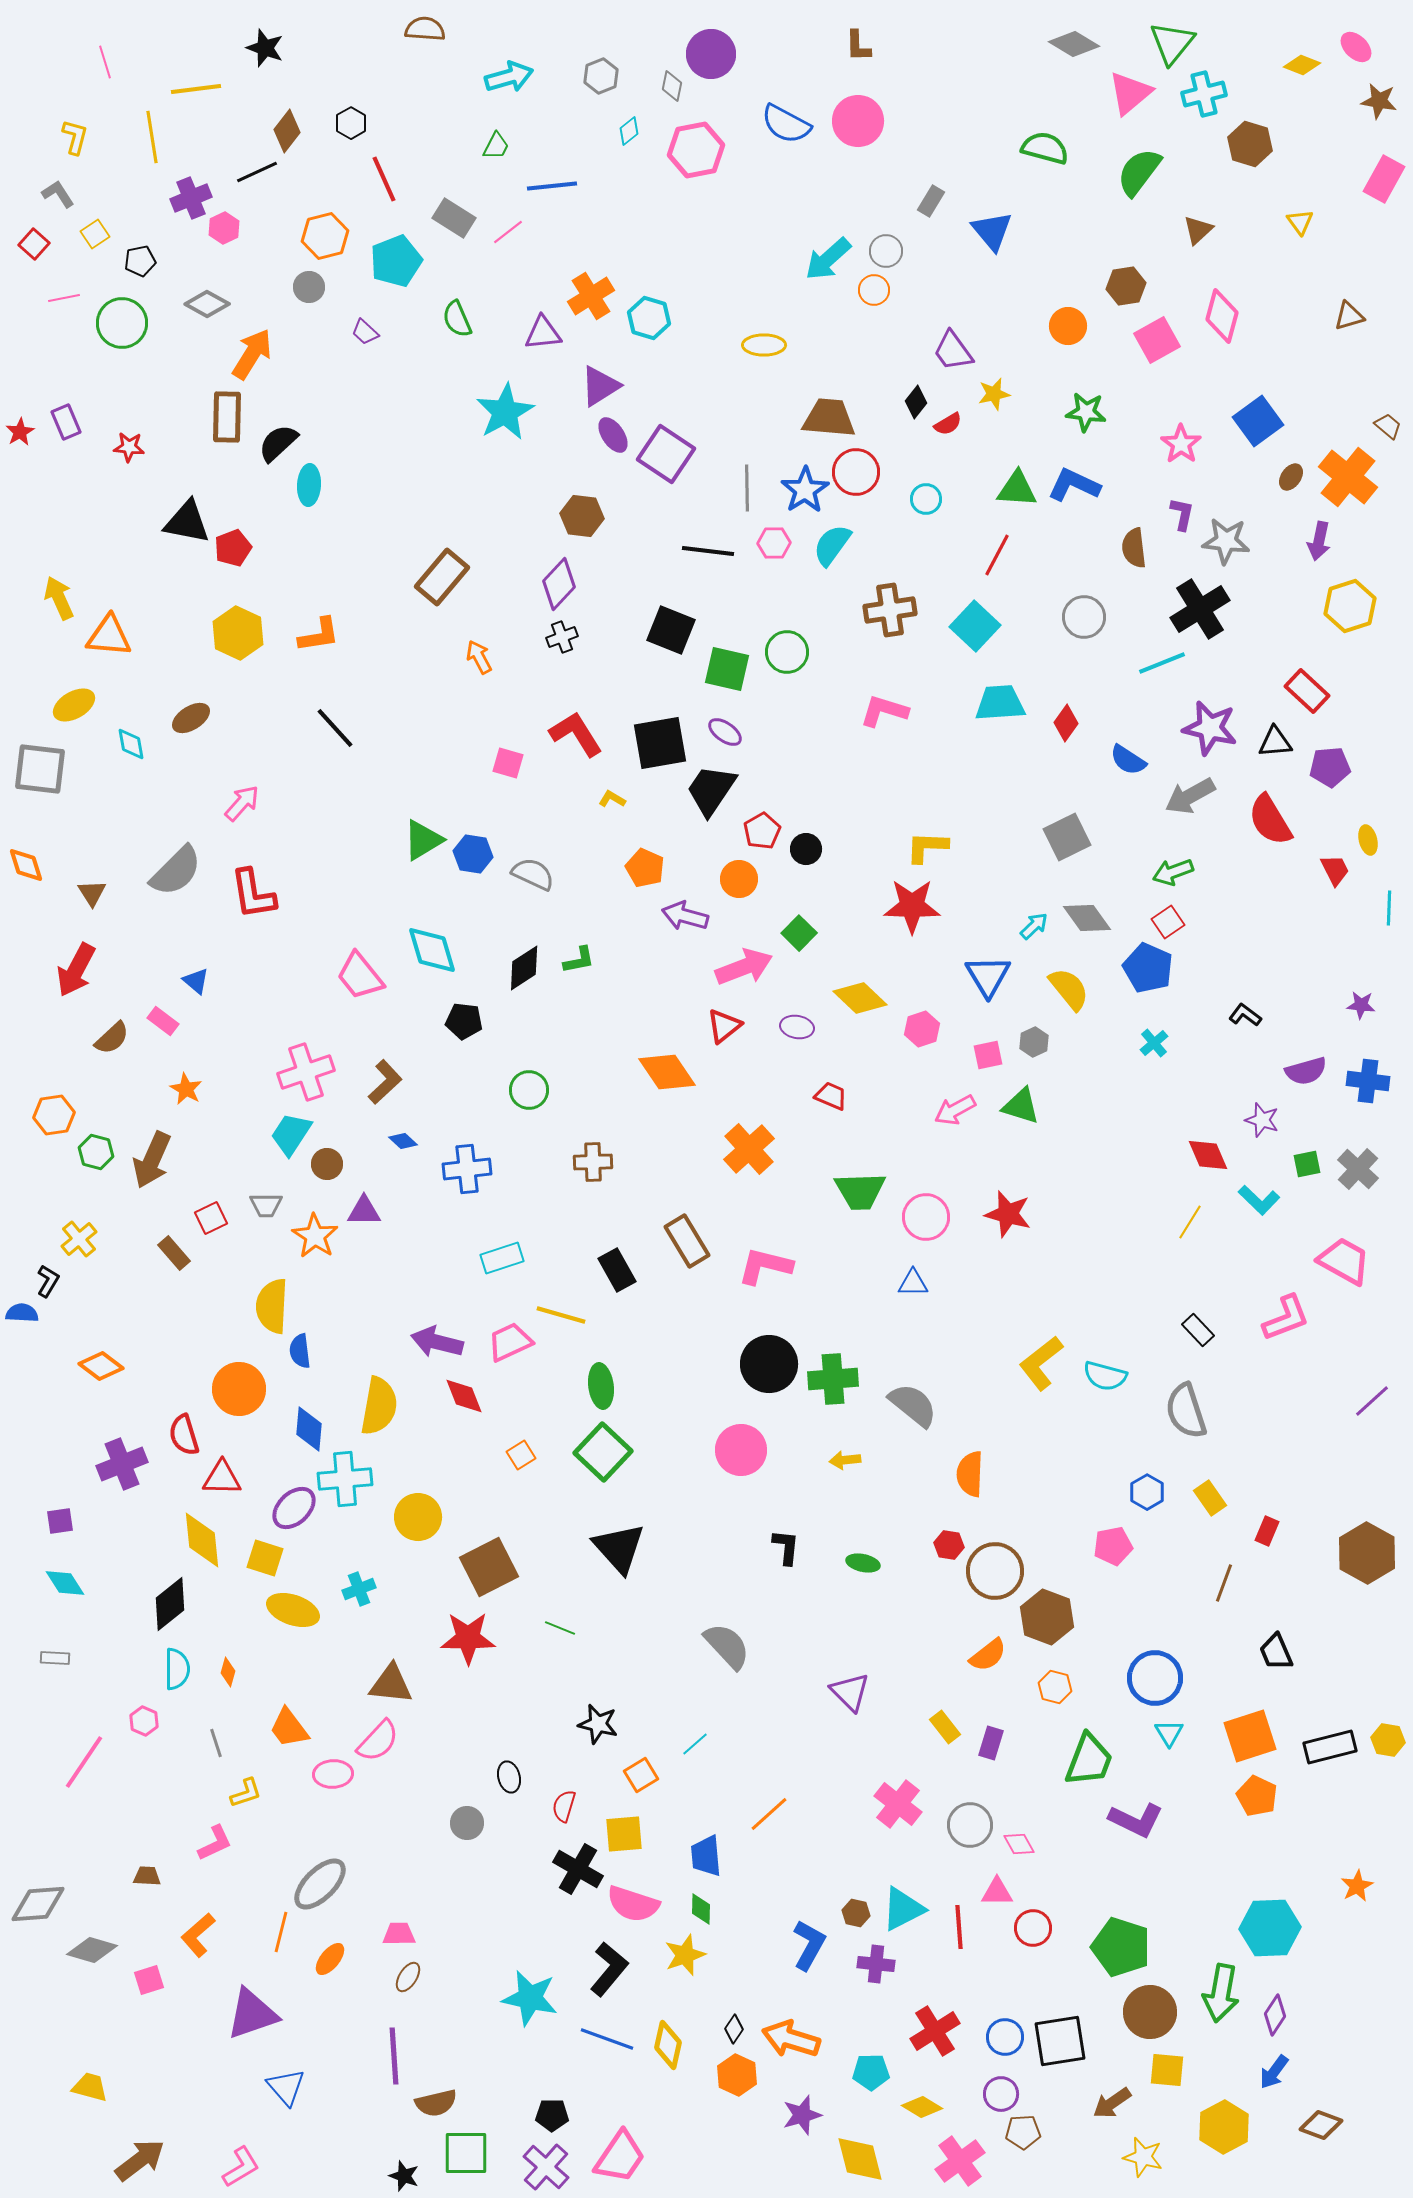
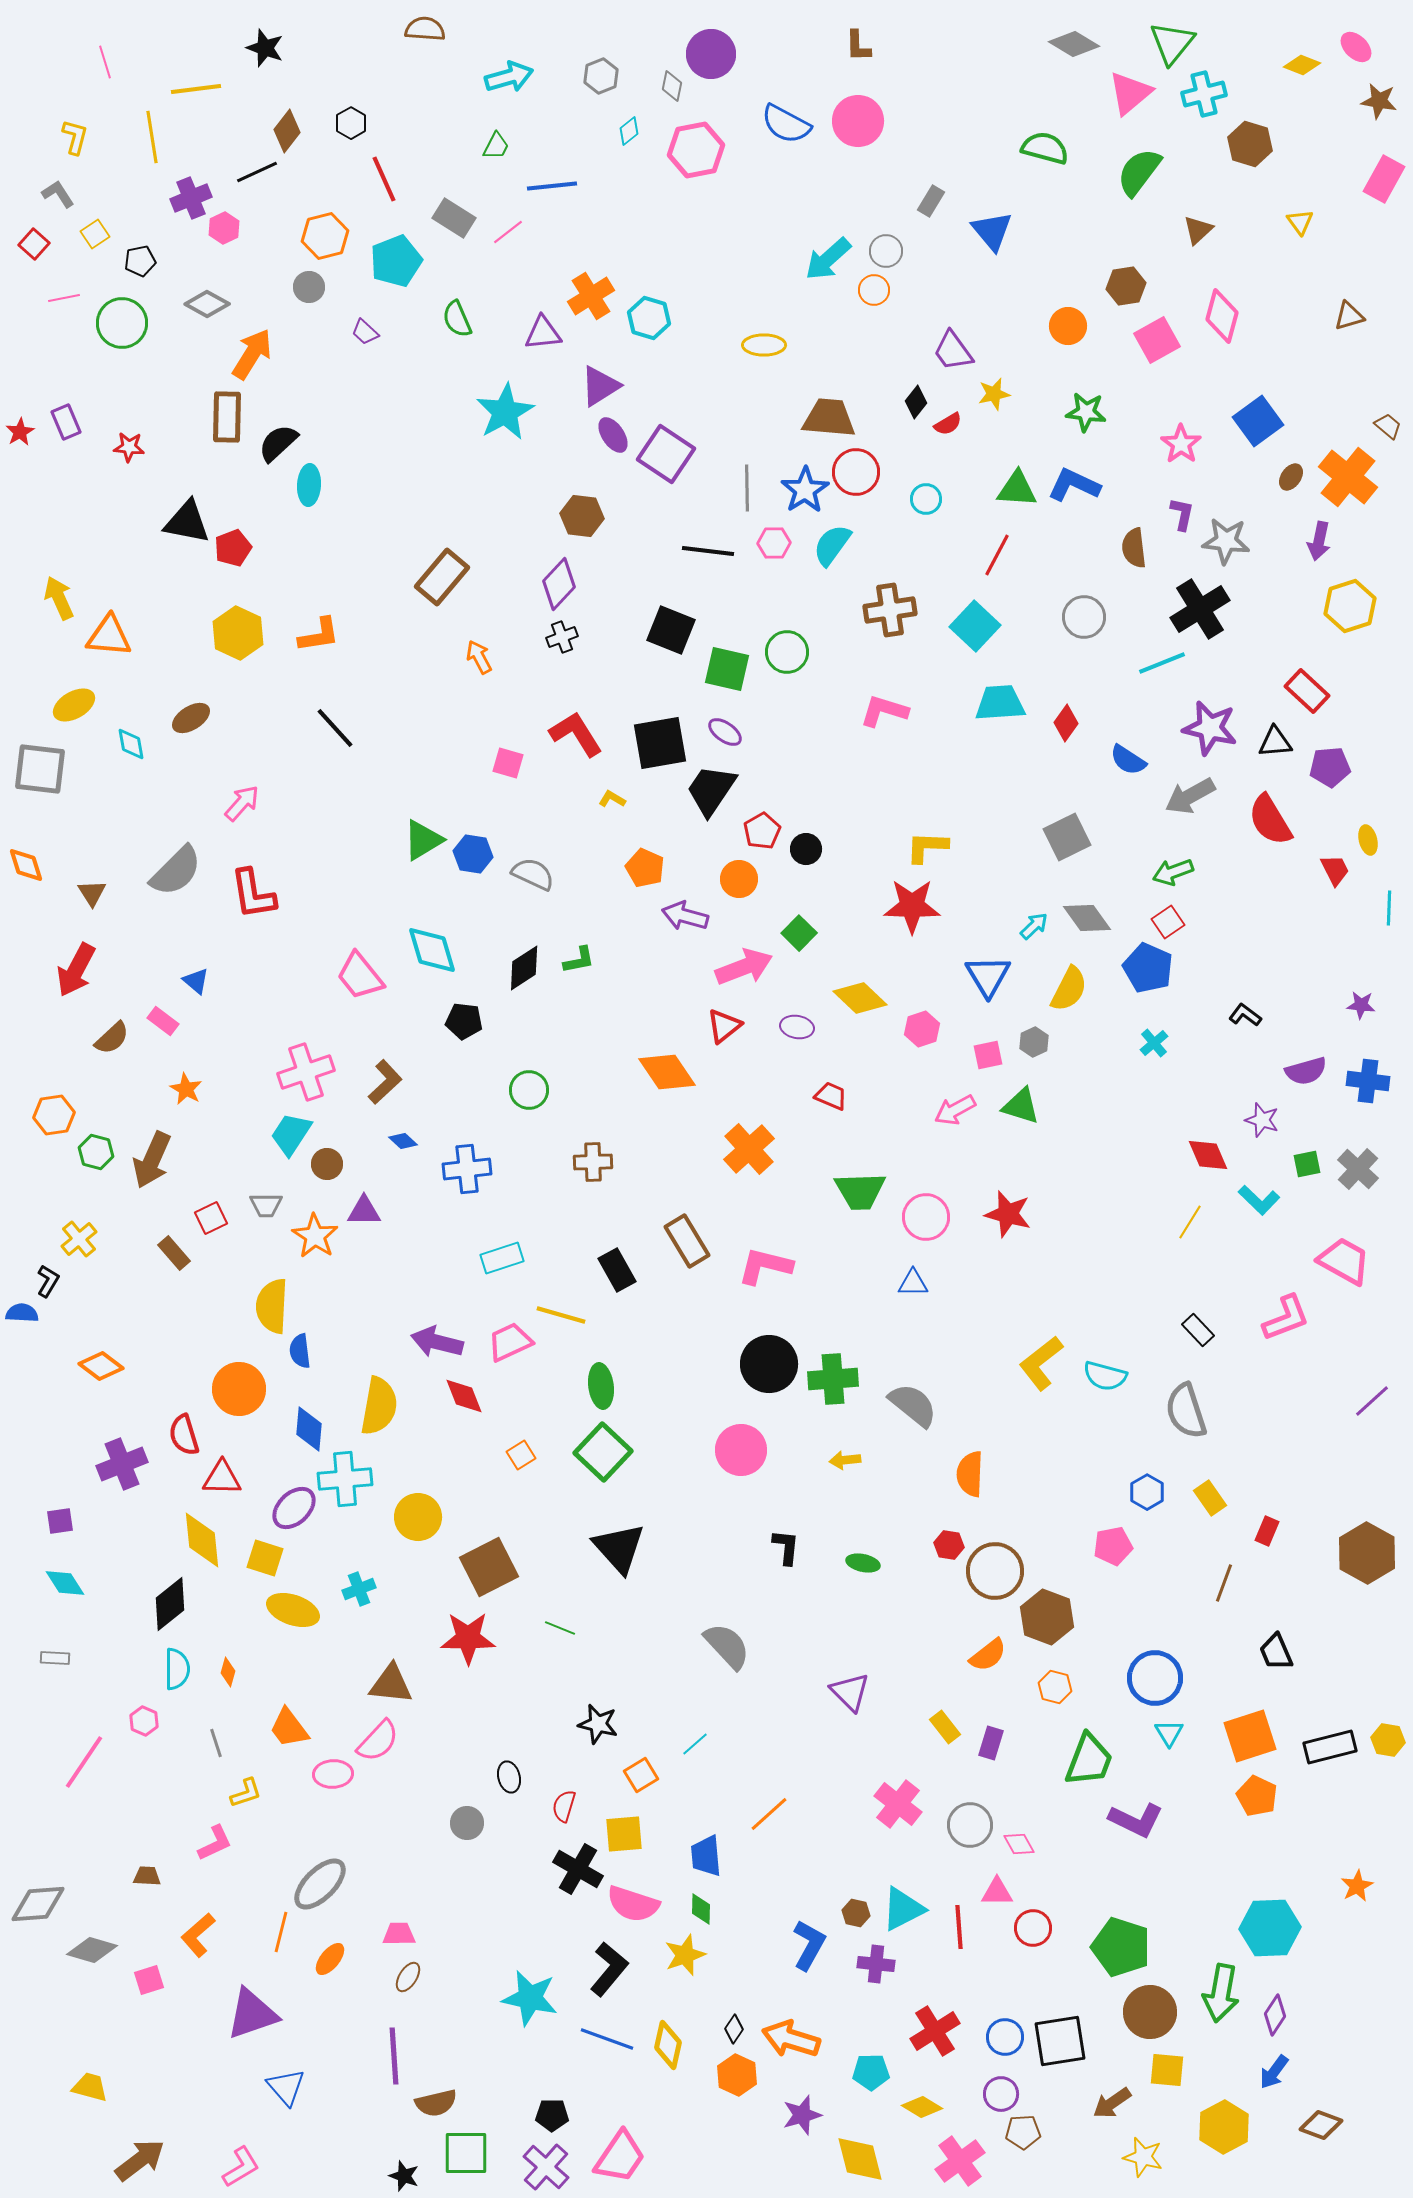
yellow semicircle at (1069, 989): rotated 66 degrees clockwise
